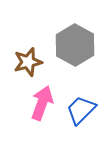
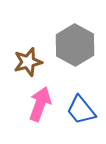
pink arrow: moved 2 px left, 1 px down
blue trapezoid: rotated 84 degrees counterclockwise
